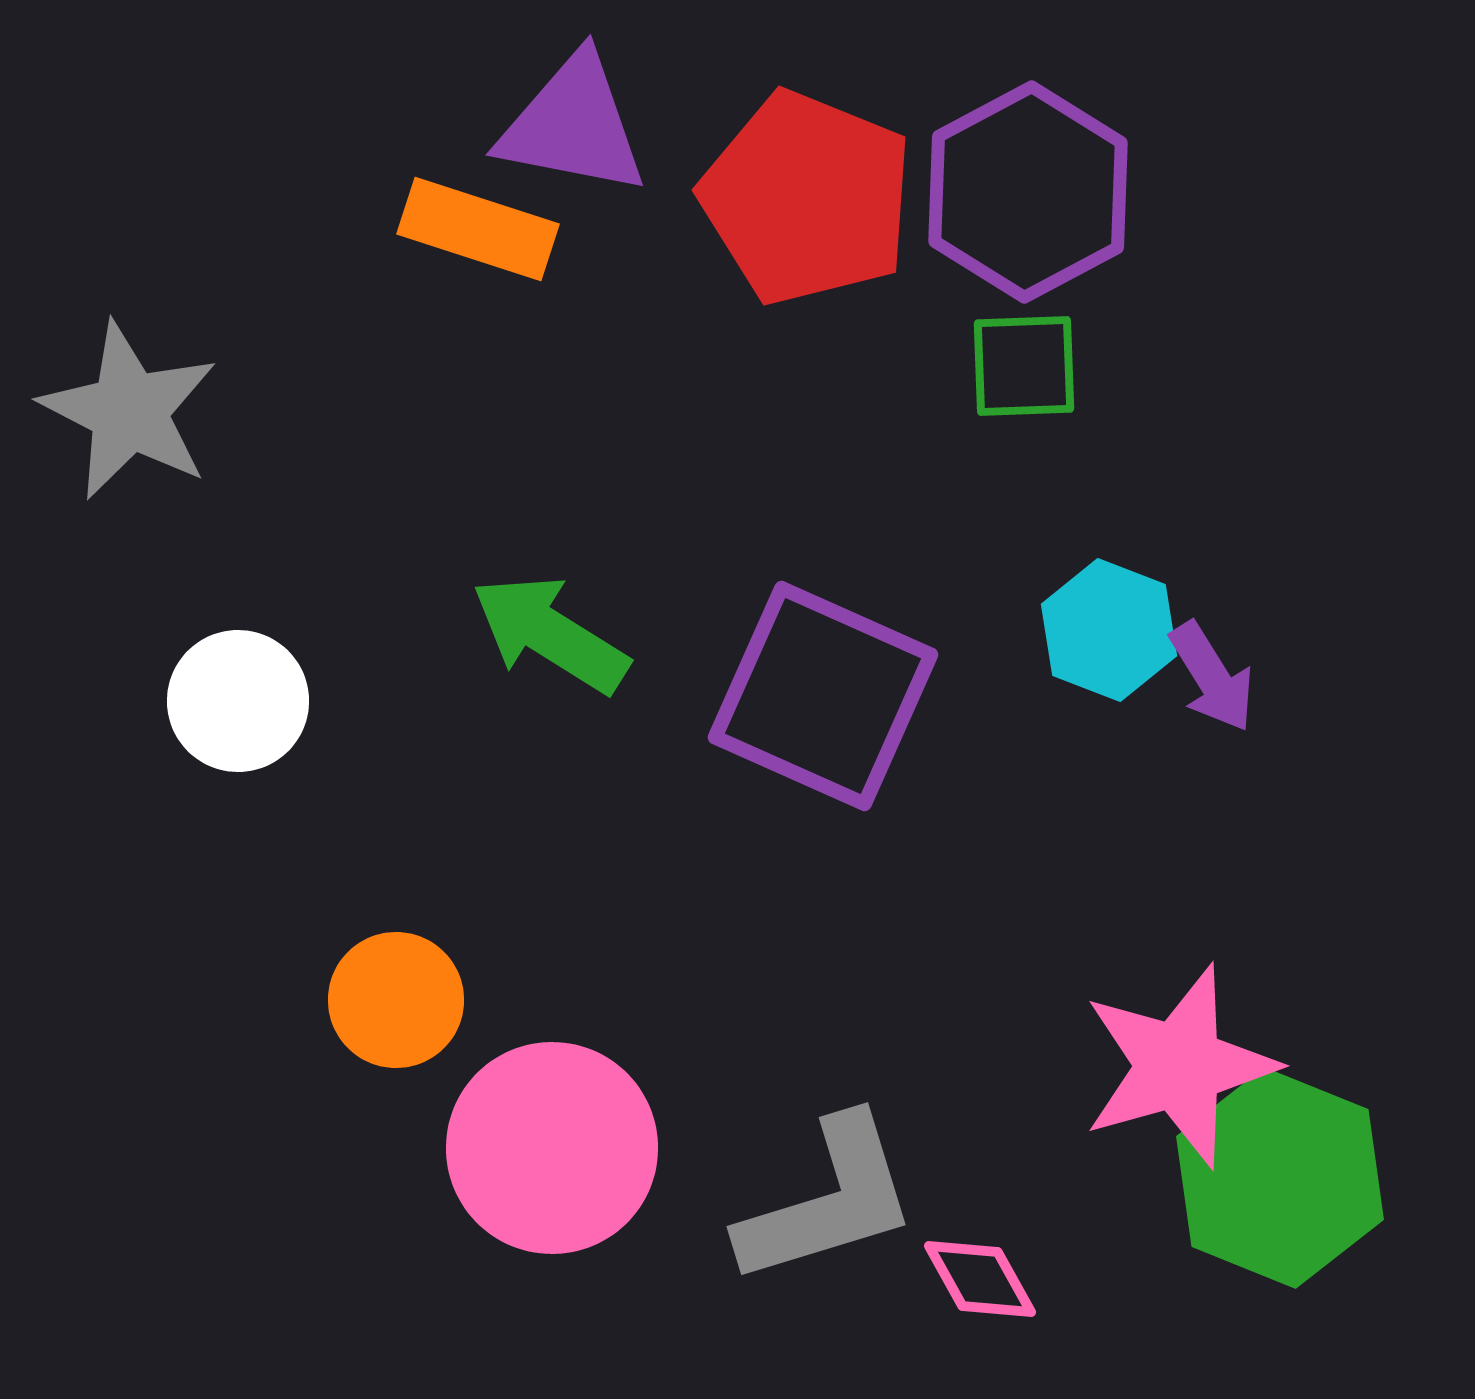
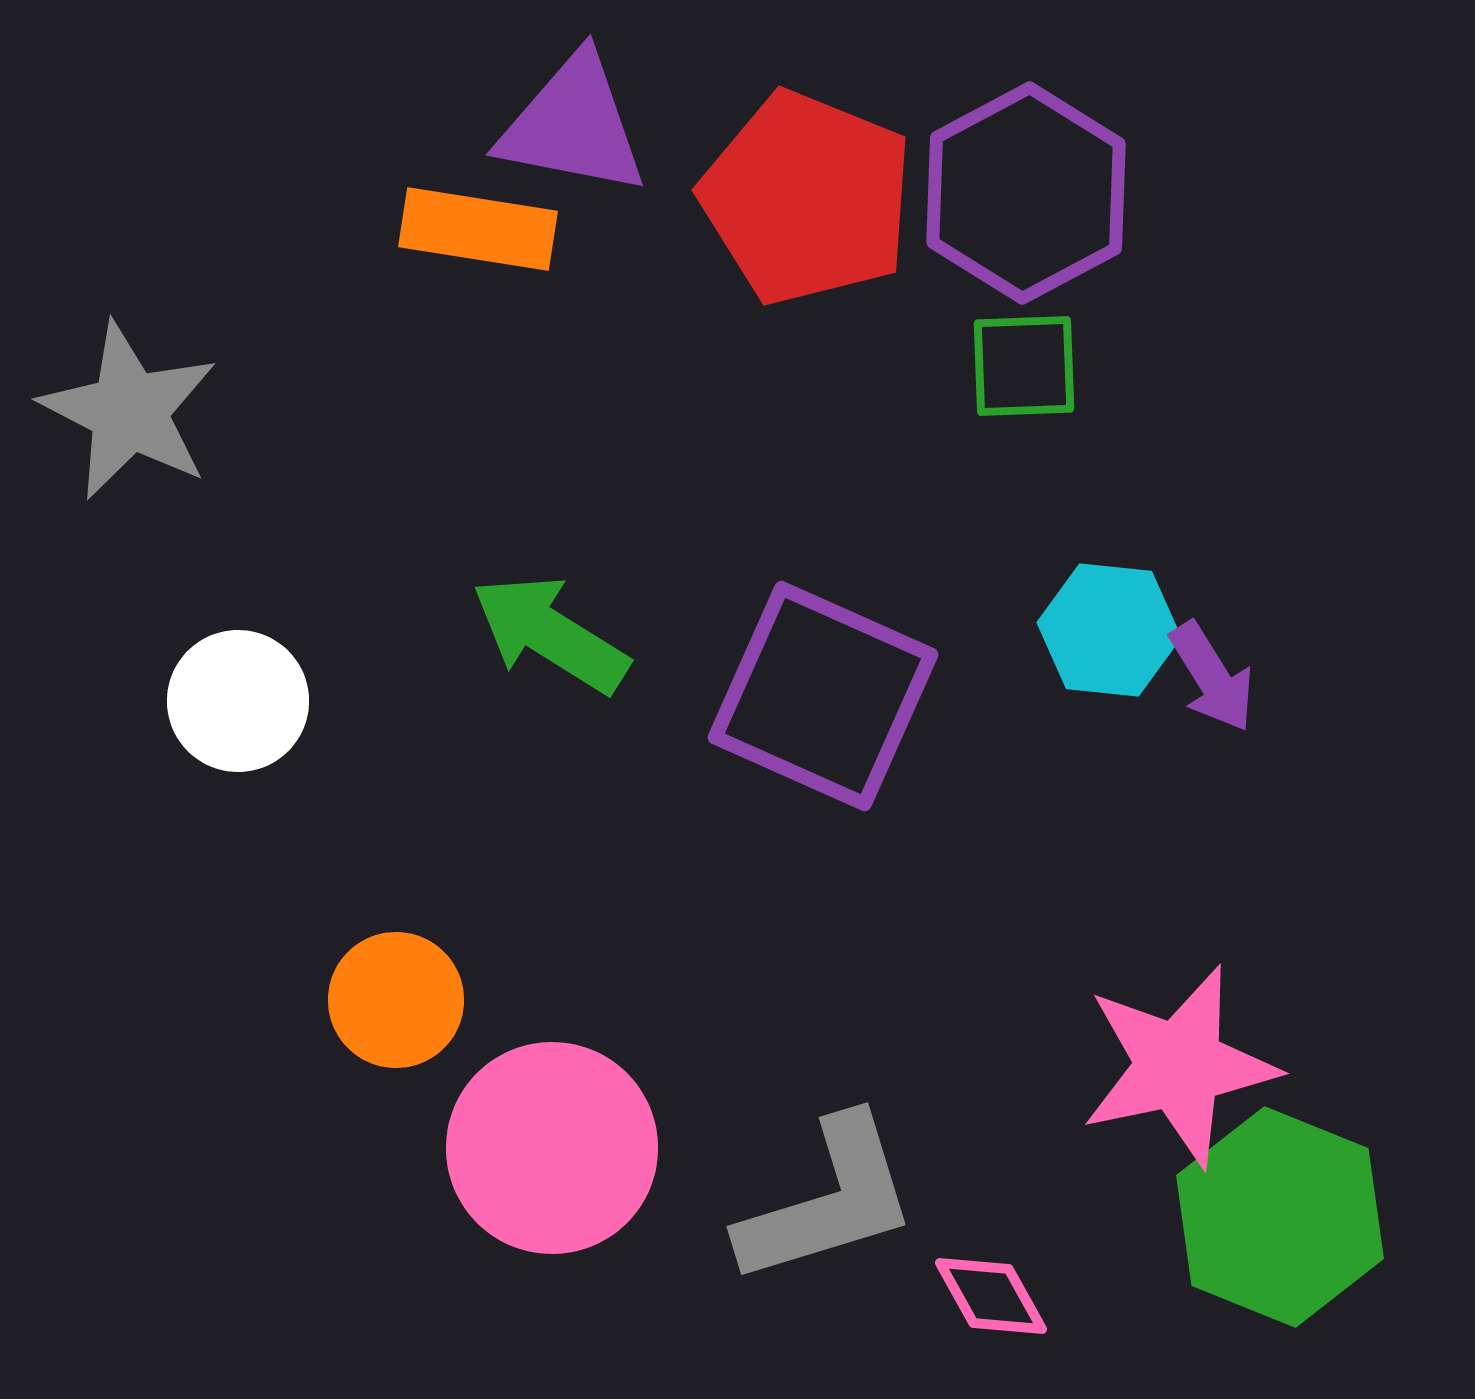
purple hexagon: moved 2 px left, 1 px down
orange rectangle: rotated 9 degrees counterclockwise
cyan hexagon: rotated 15 degrees counterclockwise
pink star: rotated 4 degrees clockwise
green hexagon: moved 39 px down
pink diamond: moved 11 px right, 17 px down
